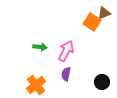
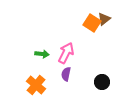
brown triangle: moved 6 px down; rotated 16 degrees counterclockwise
orange square: moved 1 px down
green arrow: moved 2 px right, 7 px down
pink arrow: moved 2 px down
orange cross: rotated 12 degrees counterclockwise
